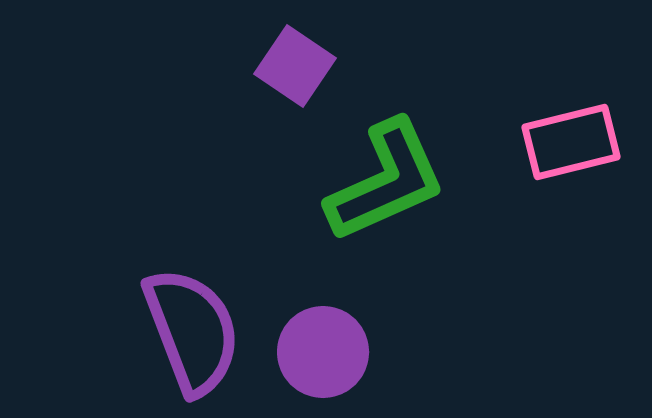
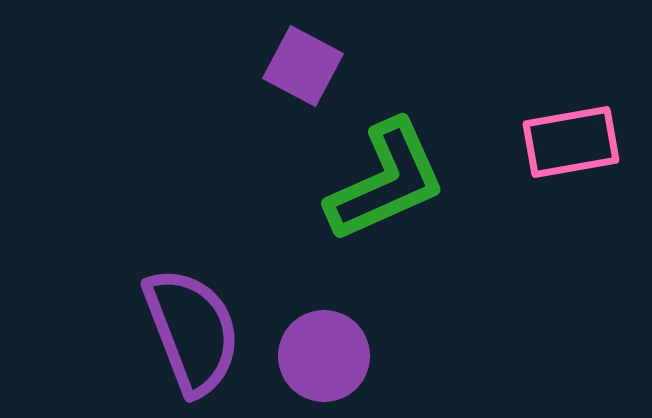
purple square: moved 8 px right; rotated 6 degrees counterclockwise
pink rectangle: rotated 4 degrees clockwise
purple circle: moved 1 px right, 4 px down
